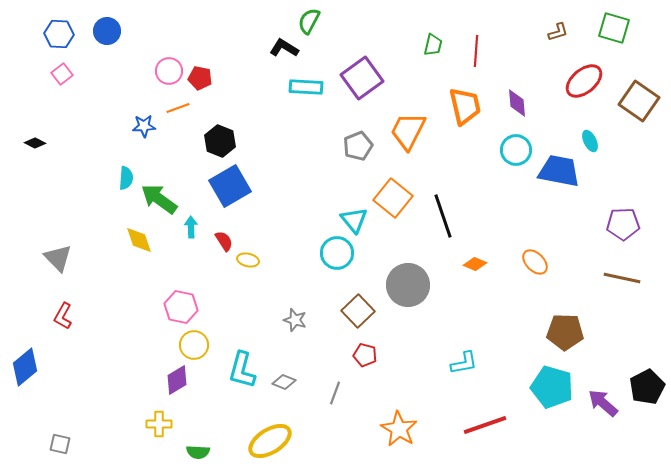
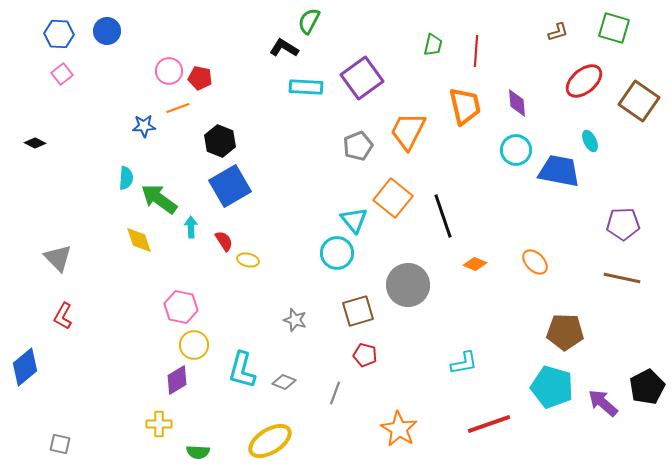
brown square at (358, 311): rotated 28 degrees clockwise
red line at (485, 425): moved 4 px right, 1 px up
